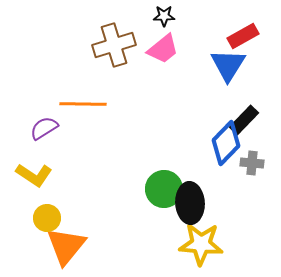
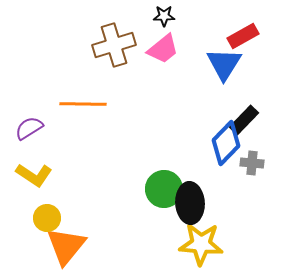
blue triangle: moved 4 px left, 1 px up
purple semicircle: moved 15 px left
